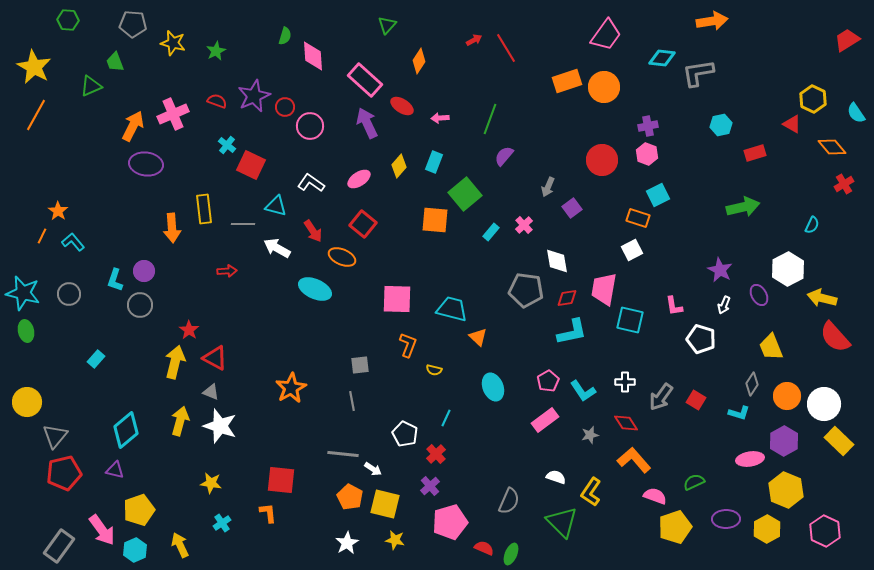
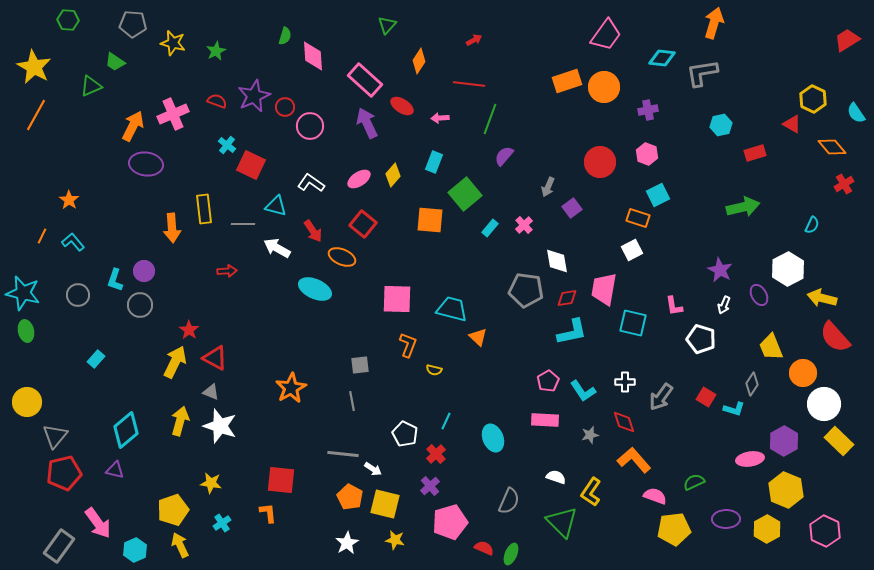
orange arrow at (712, 21): moved 2 px right, 2 px down; rotated 64 degrees counterclockwise
red line at (506, 48): moved 37 px left, 36 px down; rotated 52 degrees counterclockwise
green trapezoid at (115, 62): rotated 35 degrees counterclockwise
gray L-shape at (698, 73): moved 4 px right
purple cross at (648, 126): moved 16 px up
red circle at (602, 160): moved 2 px left, 2 px down
yellow diamond at (399, 166): moved 6 px left, 9 px down
orange star at (58, 211): moved 11 px right, 11 px up
orange square at (435, 220): moved 5 px left
cyan rectangle at (491, 232): moved 1 px left, 4 px up
gray circle at (69, 294): moved 9 px right, 1 px down
cyan square at (630, 320): moved 3 px right, 3 px down
yellow arrow at (175, 362): rotated 12 degrees clockwise
cyan ellipse at (493, 387): moved 51 px down
orange circle at (787, 396): moved 16 px right, 23 px up
red square at (696, 400): moved 10 px right, 3 px up
cyan L-shape at (739, 413): moved 5 px left, 4 px up
cyan line at (446, 418): moved 3 px down
pink rectangle at (545, 420): rotated 40 degrees clockwise
red diamond at (626, 423): moved 2 px left, 1 px up; rotated 15 degrees clockwise
yellow pentagon at (139, 510): moved 34 px right
yellow pentagon at (675, 527): moved 1 px left, 2 px down; rotated 12 degrees clockwise
pink arrow at (102, 530): moved 4 px left, 7 px up
